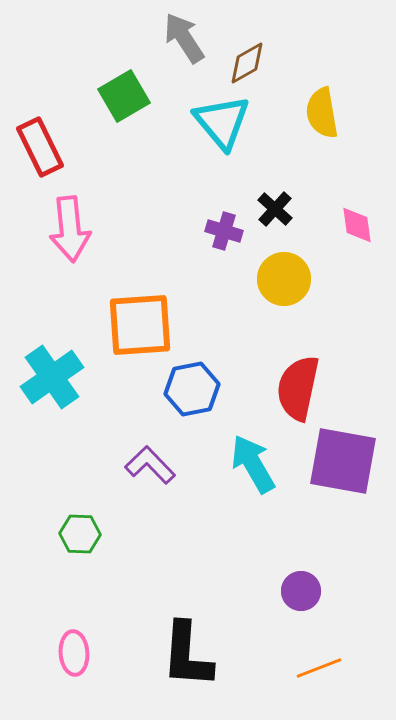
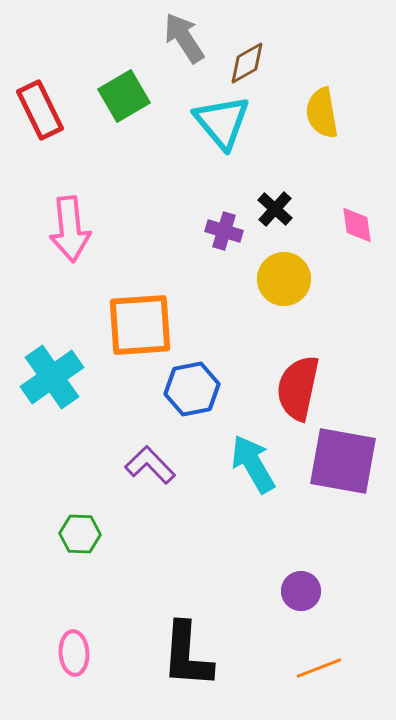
red rectangle: moved 37 px up
